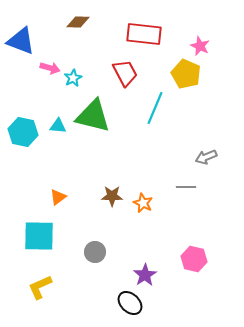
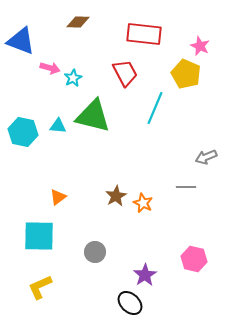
brown star: moved 4 px right; rotated 30 degrees counterclockwise
